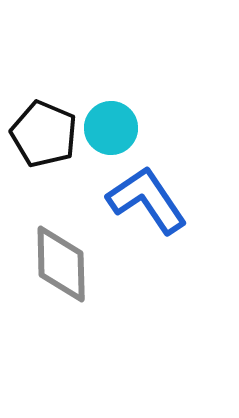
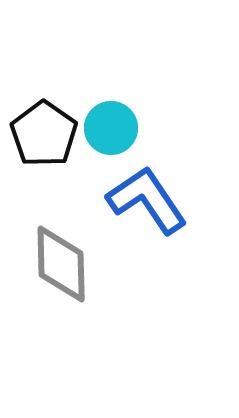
black pentagon: rotated 12 degrees clockwise
